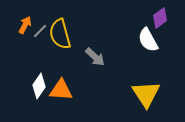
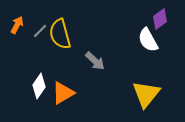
purple diamond: moved 1 px down
orange arrow: moved 8 px left
gray arrow: moved 4 px down
orange triangle: moved 2 px right, 3 px down; rotated 35 degrees counterclockwise
yellow triangle: rotated 12 degrees clockwise
